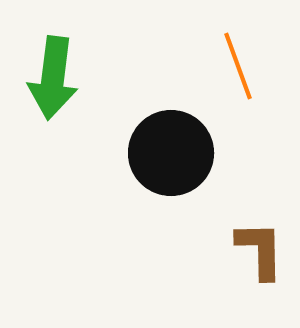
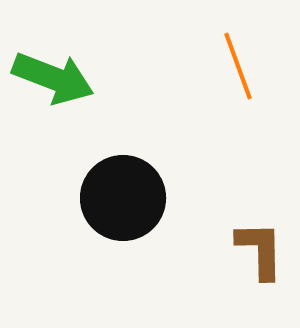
green arrow: rotated 76 degrees counterclockwise
black circle: moved 48 px left, 45 px down
